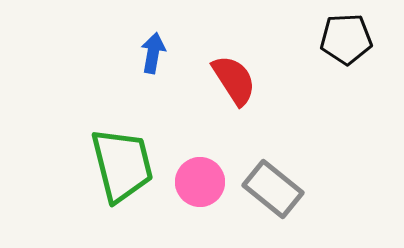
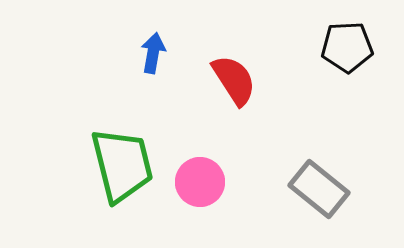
black pentagon: moved 1 px right, 8 px down
gray rectangle: moved 46 px right
